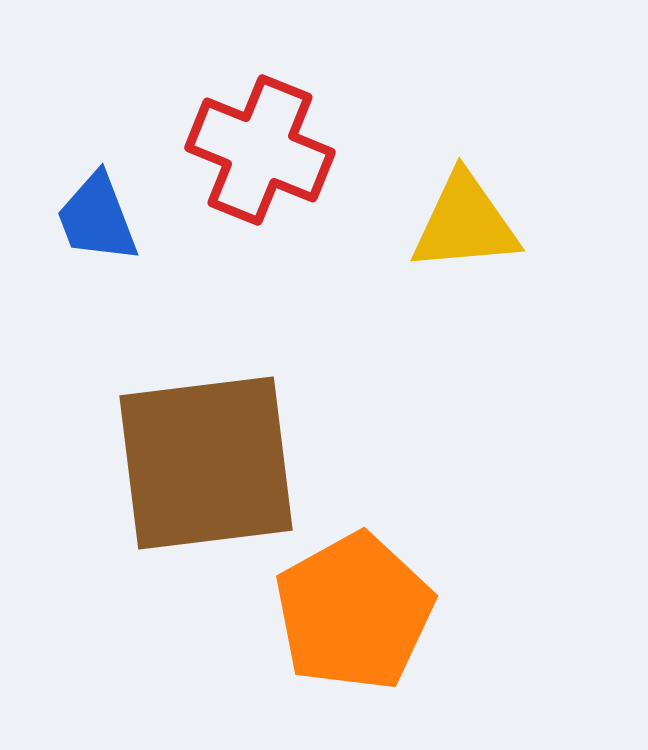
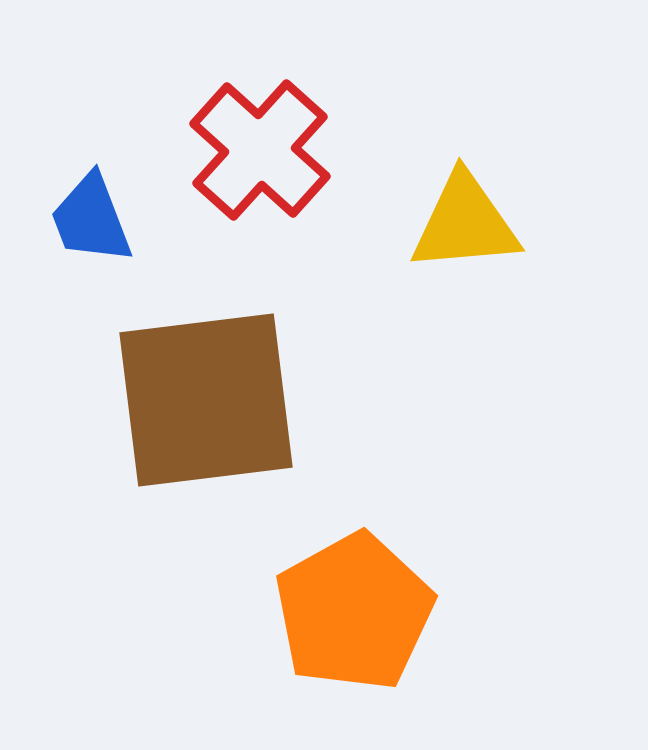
red cross: rotated 20 degrees clockwise
blue trapezoid: moved 6 px left, 1 px down
brown square: moved 63 px up
